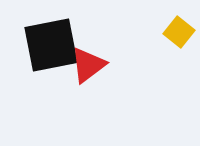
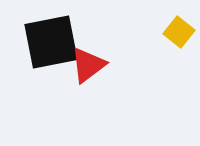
black square: moved 3 px up
